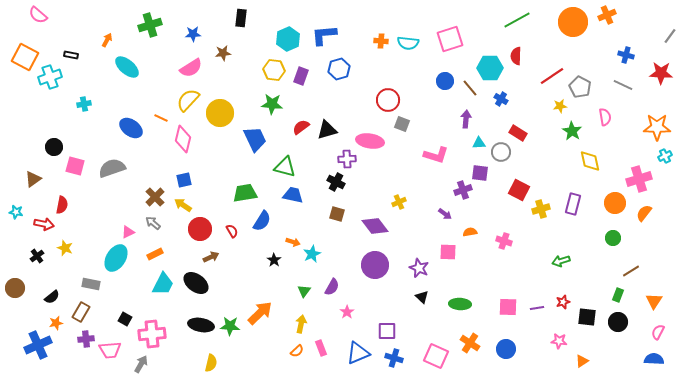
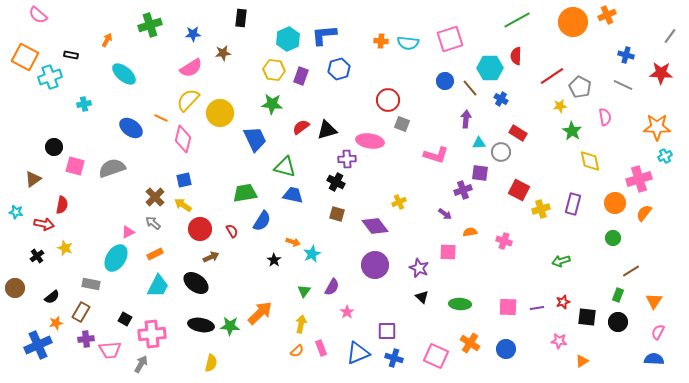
cyan ellipse at (127, 67): moved 3 px left, 7 px down
cyan trapezoid at (163, 284): moved 5 px left, 2 px down
